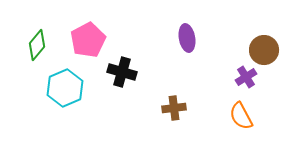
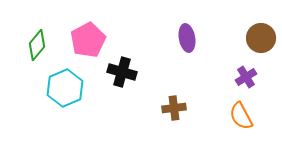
brown circle: moved 3 px left, 12 px up
